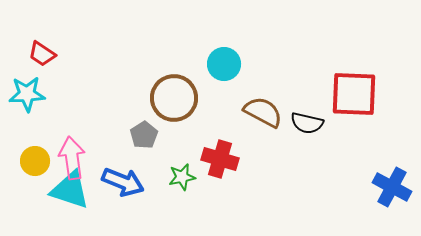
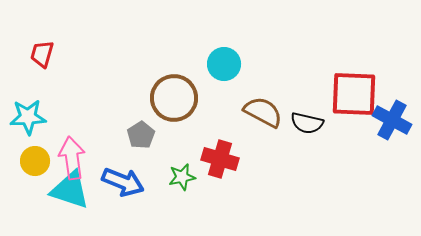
red trapezoid: rotated 72 degrees clockwise
cyan star: moved 1 px right, 23 px down
gray pentagon: moved 3 px left
blue cross: moved 67 px up
